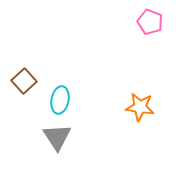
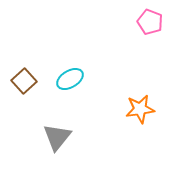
cyan ellipse: moved 10 px right, 21 px up; rotated 48 degrees clockwise
orange star: moved 2 px down; rotated 16 degrees counterclockwise
gray triangle: rotated 12 degrees clockwise
